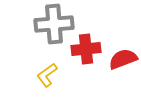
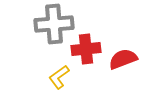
yellow L-shape: moved 12 px right, 2 px down
